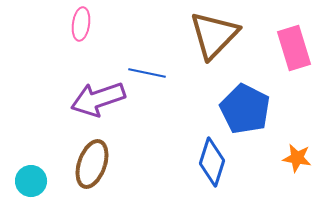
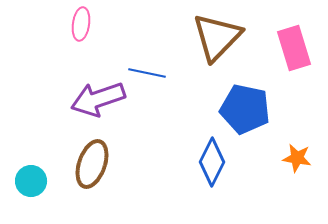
brown triangle: moved 3 px right, 2 px down
blue pentagon: rotated 15 degrees counterclockwise
blue diamond: rotated 9 degrees clockwise
